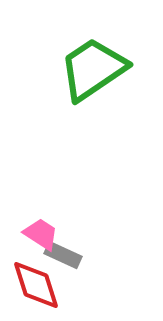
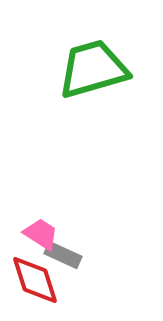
green trapezoid: rotated 18 degrees clockwise
red diamond: moved 1 px left, 5 px up
